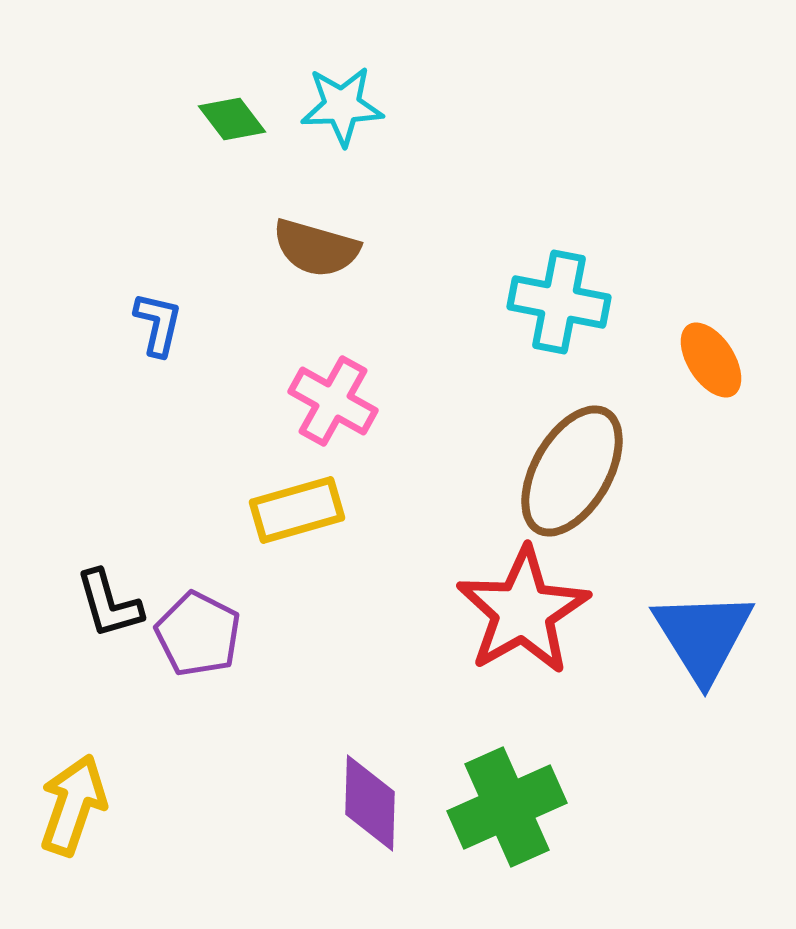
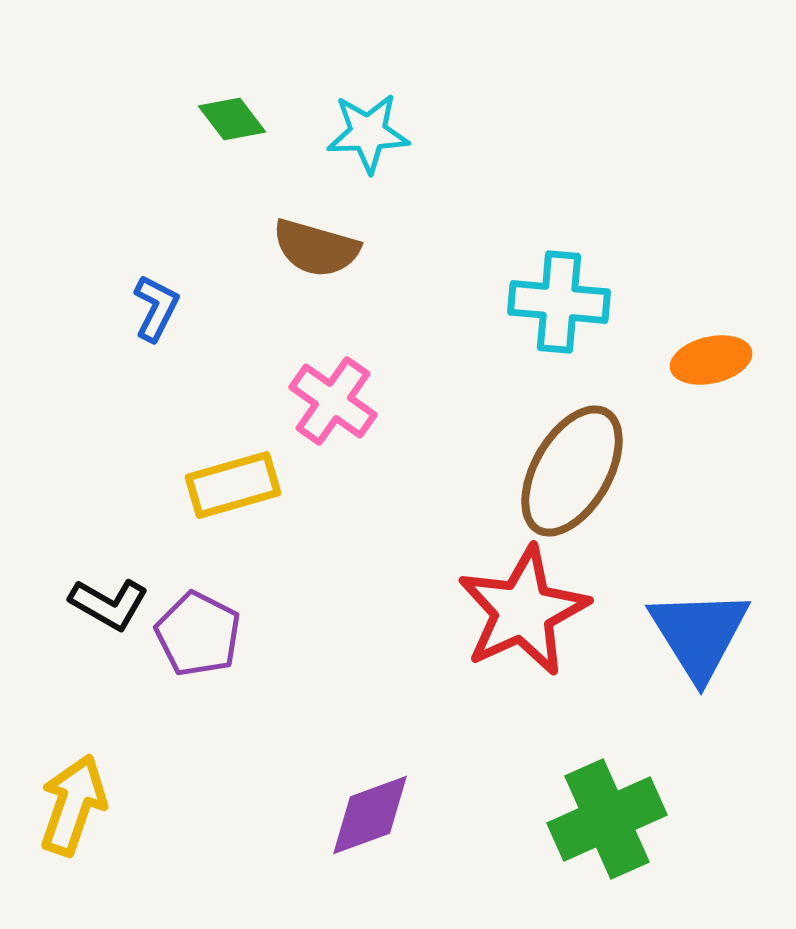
cyan star: moved 26 px right, 27 px down
cyan cross: rotated 6 degrees counterclockwise
blue L-shape: moved 2 px left, 16 px up; rotated 14 degrees clockwise
orange ellipse: rotated 70 degrees counterclockwise
pink cross: rotated 6 degrees clockwise
yellow rectangle: moved 64 px left, 25 px up
black L-shape: rotated 44 degrees counterclockwise
red star: rotated 5 degrees clockwise
blue triangle: moved 4 px left, 2 px up
purple diamond: moved 12 px down; rotated 68 degrees clockwise
green cross: moved 100 px right, 12 px down
